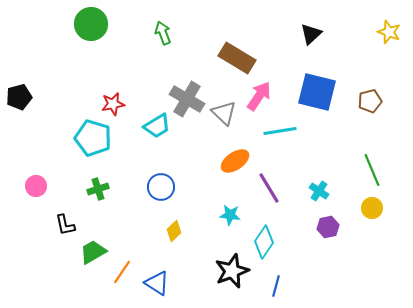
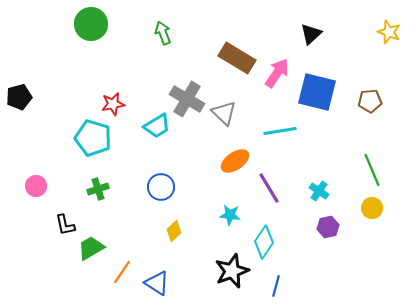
pink arrow: moved 18 px right, 23 px up
brown pentagon: rotated 10 degrees clockwise
green trapezoid: moved 2 px left, 4 px up
